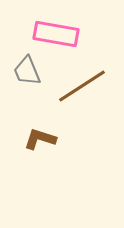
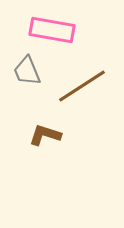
pink rectangle: moved 4 px left, 4 px up
brown L-shape: moved 5 px right, 4 px up
